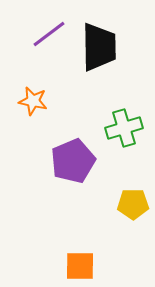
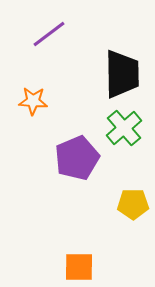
black trapezoid: moved 23 px right, 27 px down
orange star: rotated 8 degrees counterclockwise
green cross: rotated 24 degrees counterclockwise
purple pentagon: moved 4 px right, 3 px up
orange square: moved 1 px left, 1 px down
